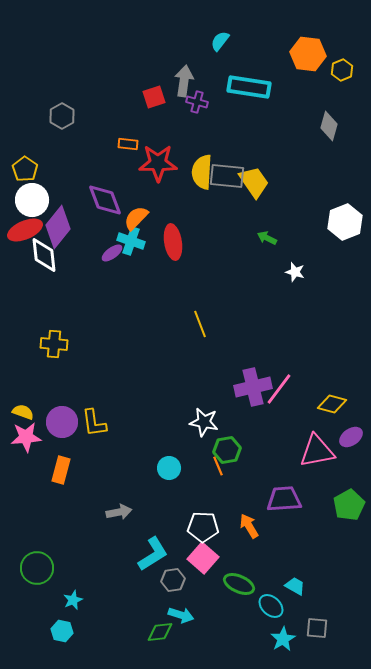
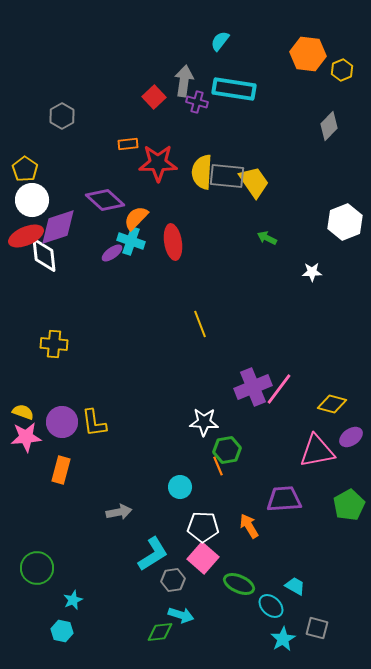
cyan rectangle at (249, 87): moved 15 px left, 2 px down
red square at (154, 97): rotated 25 degrees counterclockwise
gray diamond at (329, 126): rotated 28 degrees clockwise
orange rectangle at (128, 144): rotated 12 degrees counterclockwise
purple diamond at (105, 200): rotated 27 degrees counterclockwise
purple diamond at (58, 227): rotated 33 degrees clockwise
red ellipse at (25, 230): moved 1 px right, 6 px down
white star at (295, 272): moved 17 px right; rotated 18 degrees counterclockwise
purple cross at (253, 387): rotated 9 degrees counterclockwise
white star at (204, 422): rotated 8 degrees counterclockwise
cyan circle at (169, 468): moved 11 px right, 19 px down
gray square at (317, 628): rotated 10 degrees clockwise
